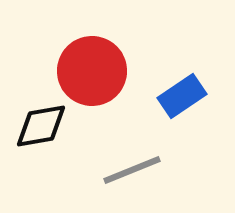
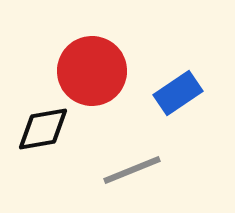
blue rectangle: moved 4 px left, 3 px up
black diamond: moved 2 px right, 3 px down
